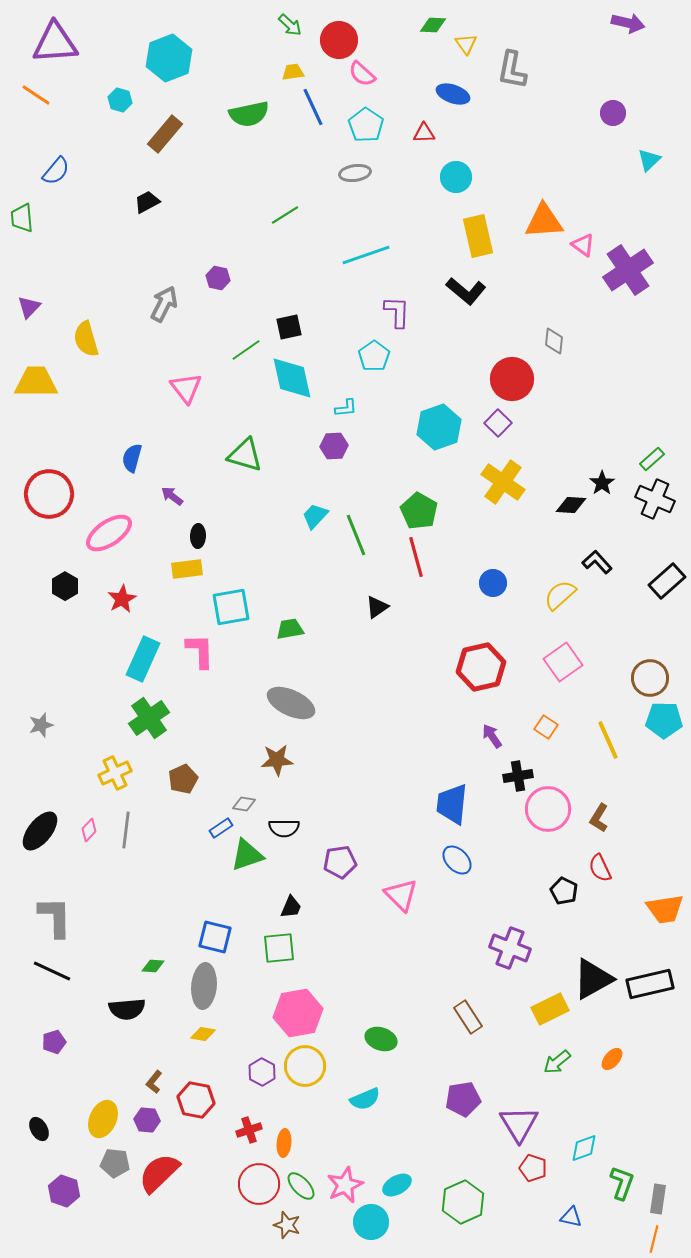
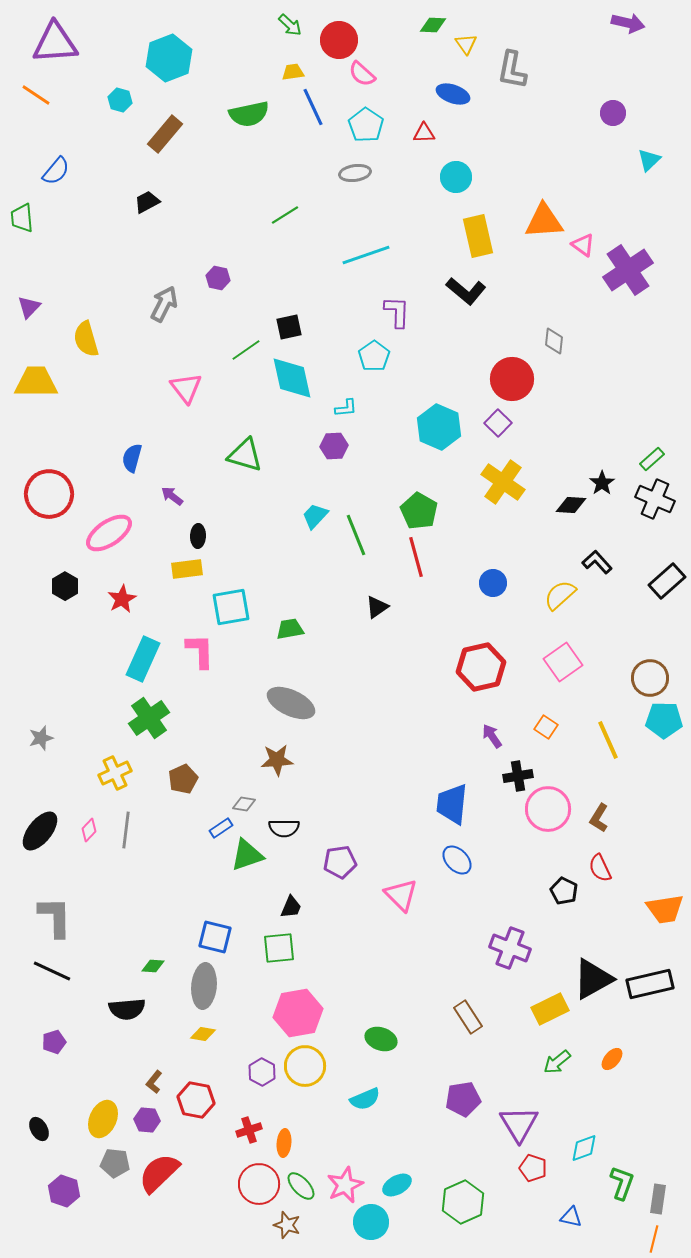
cyan hexagon at (439, 427): rotated 18 degrees counterclockwise
gray star at (41, 725): moved 13 px down
